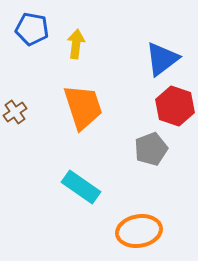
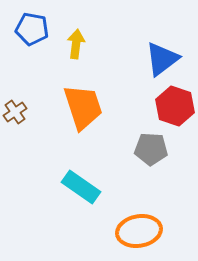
gray pentagon: rotated 24 degrees clockwise
